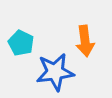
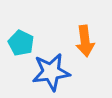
blue star: moved 4 px left
